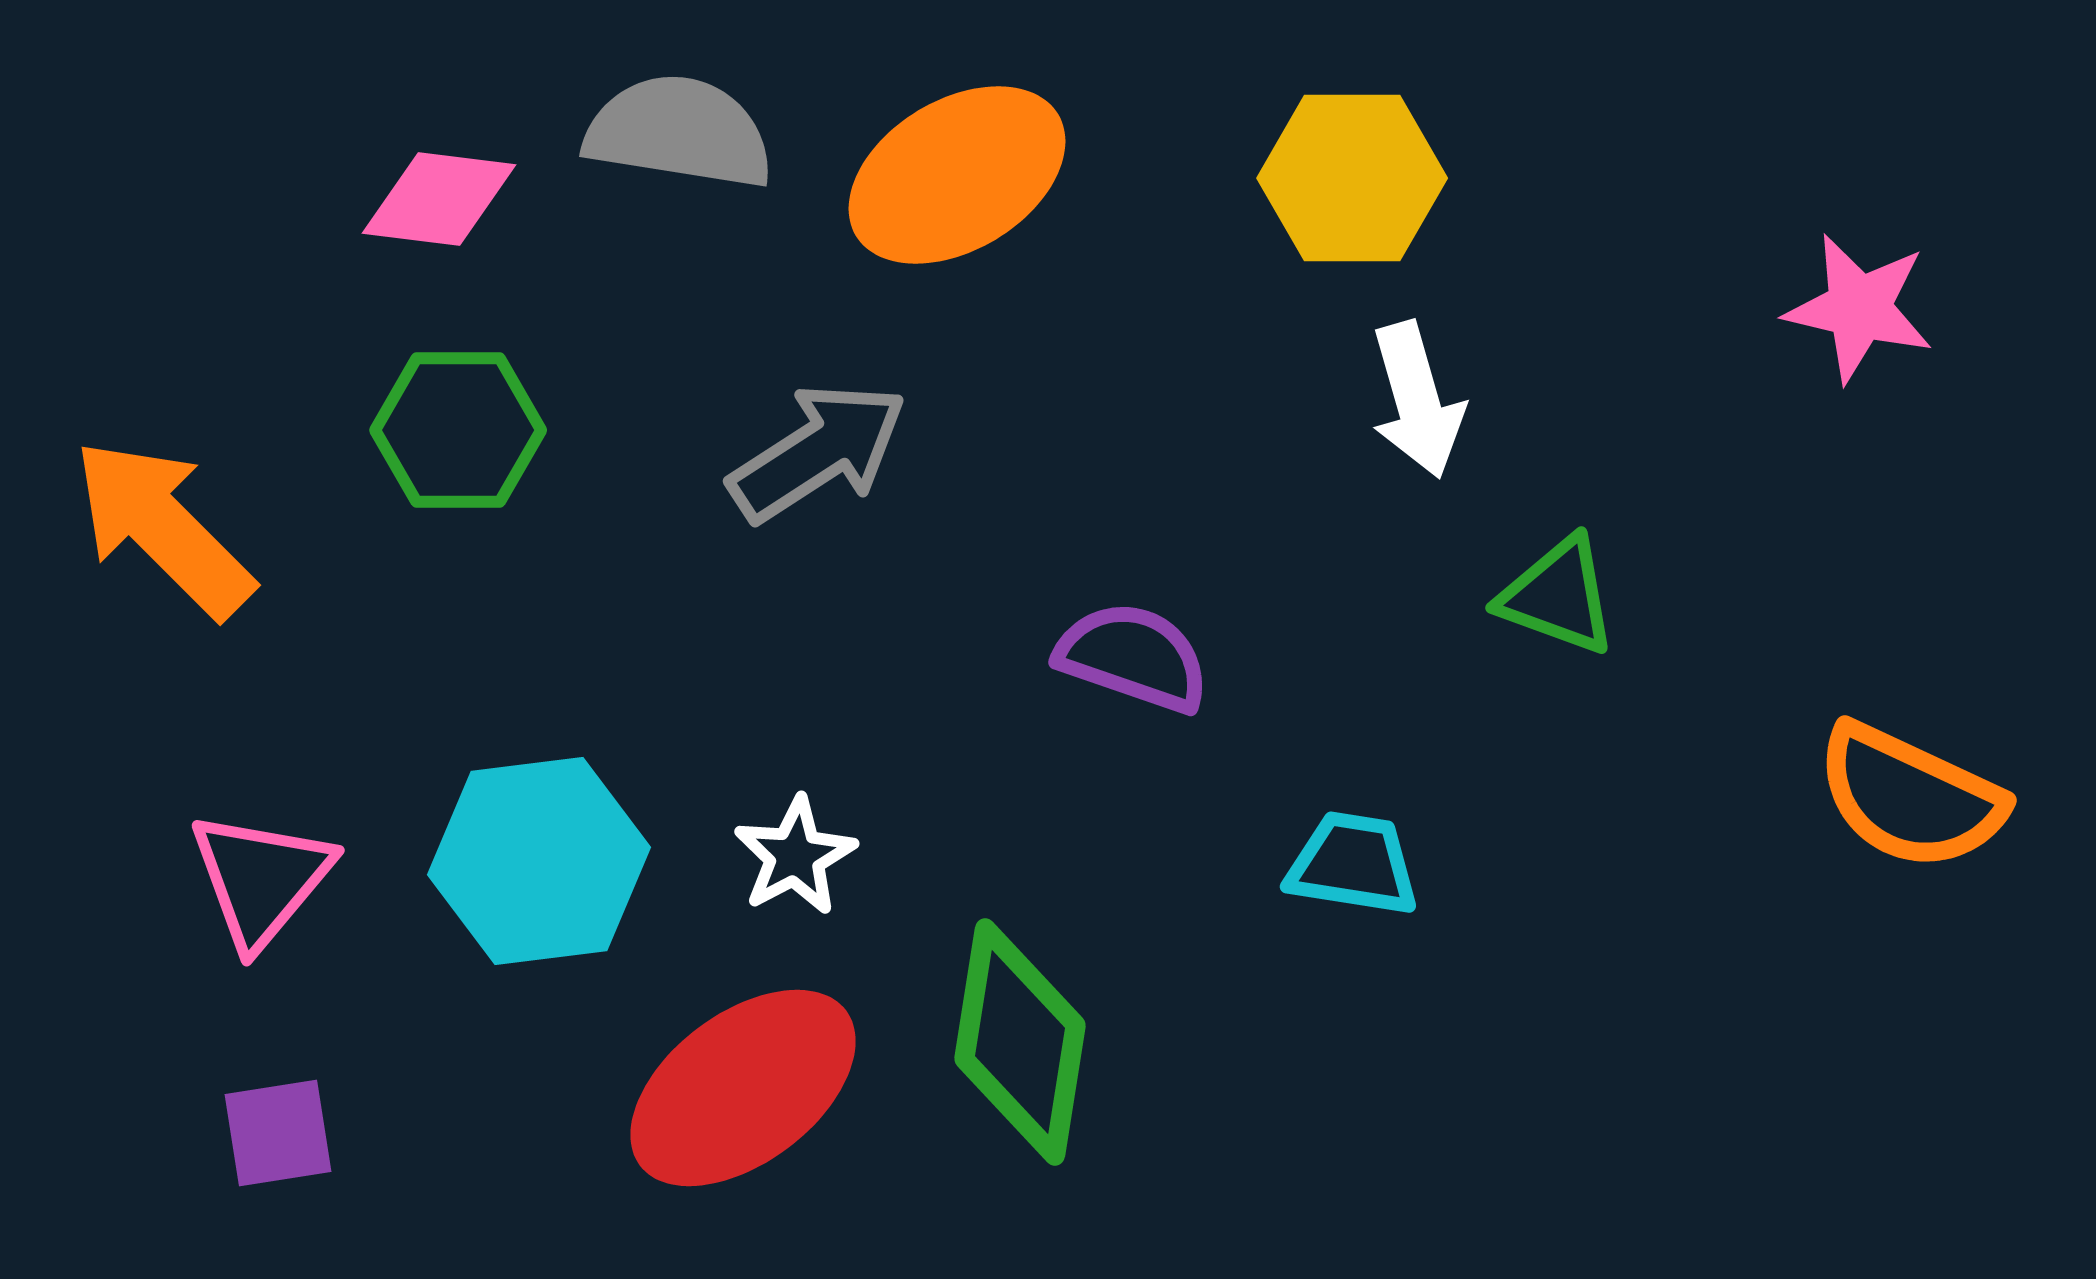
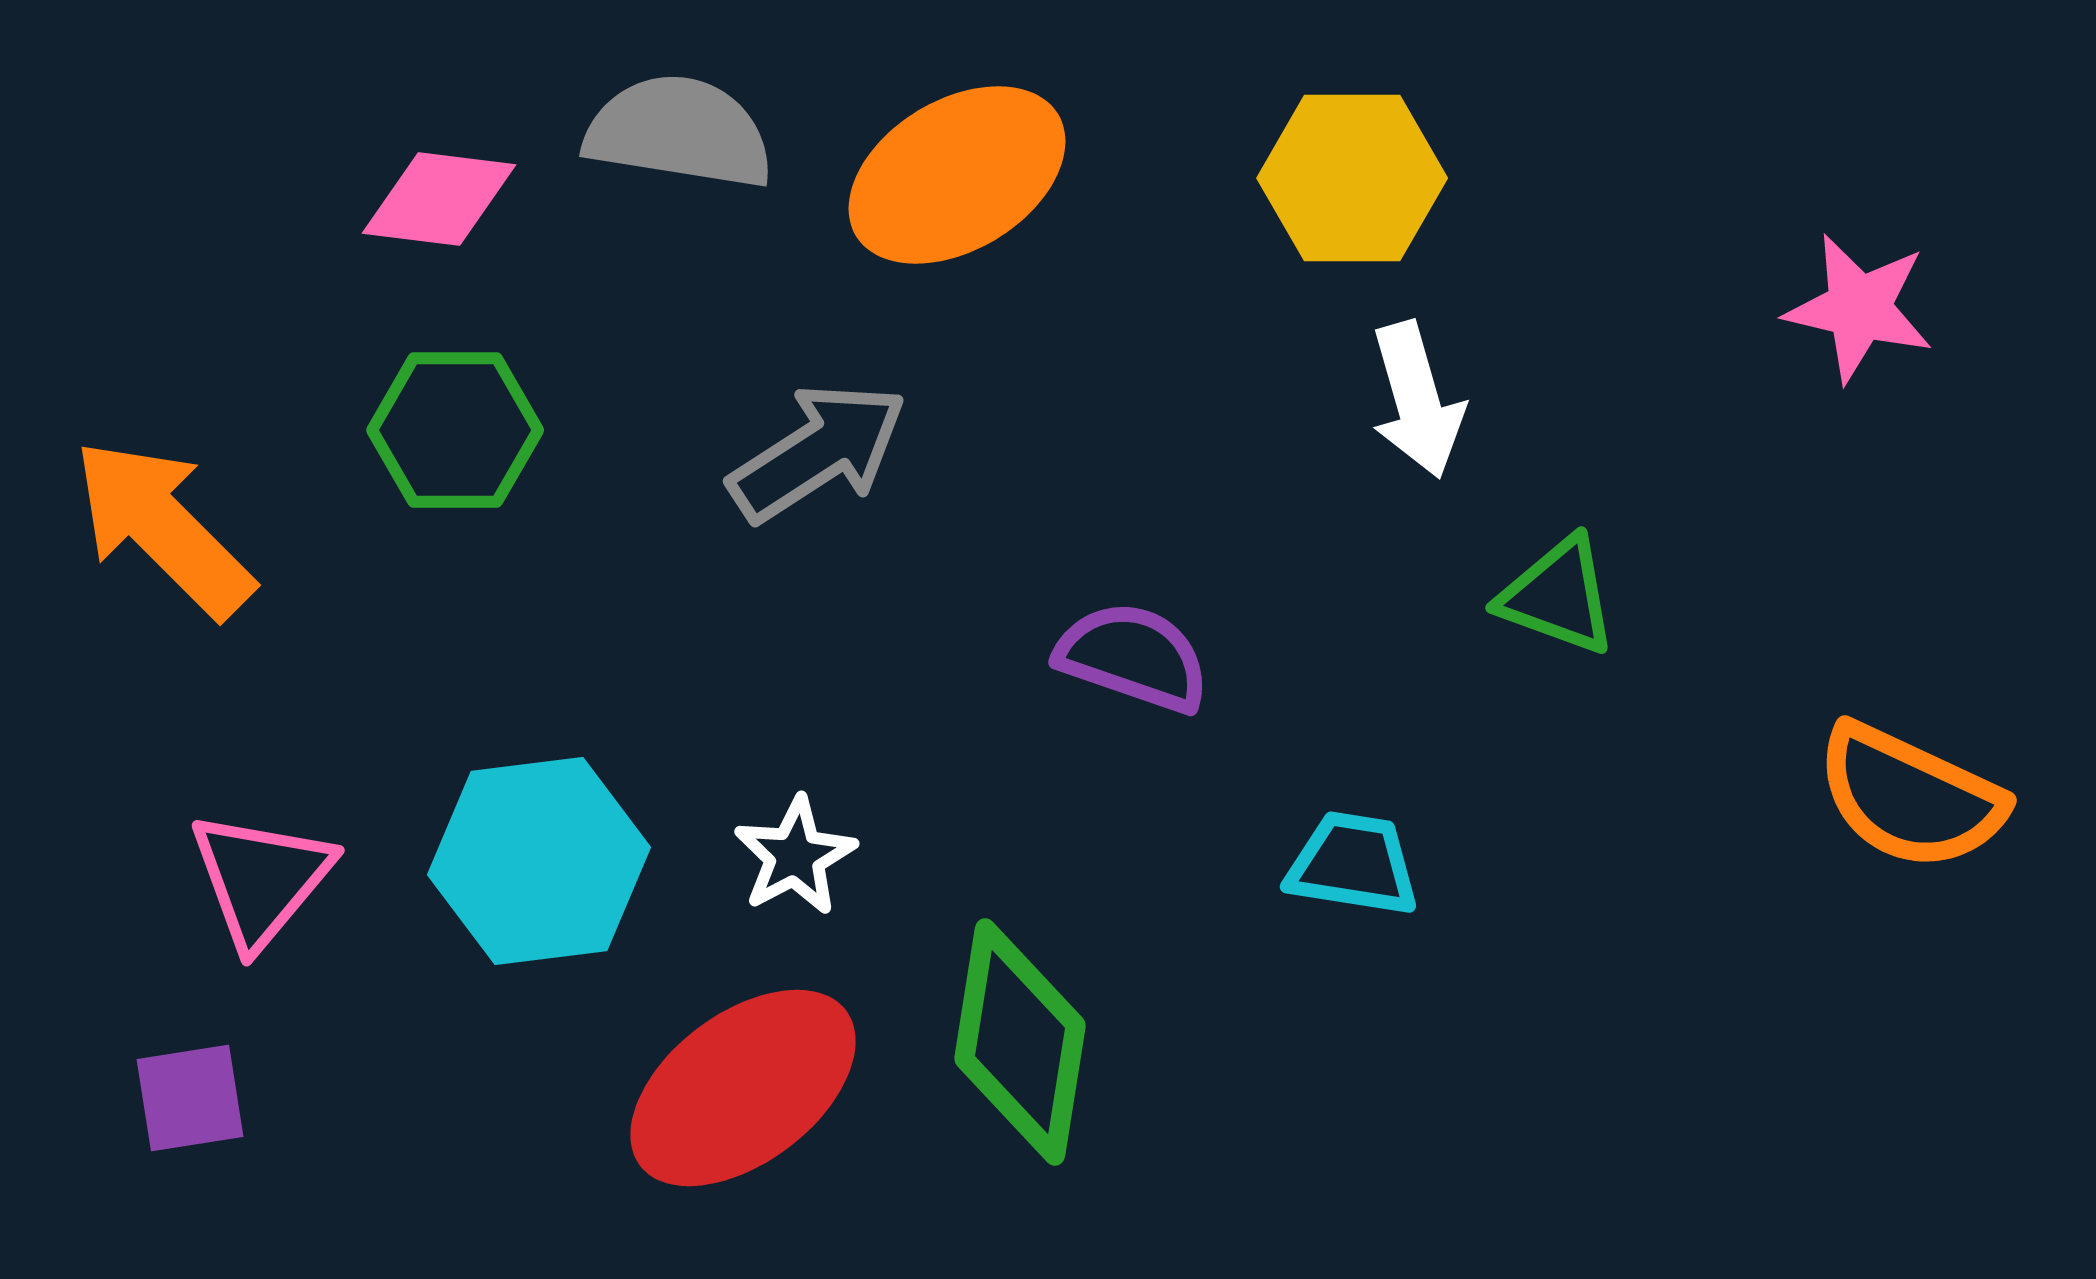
green hexagon: moved 3 px left
purple square: moved 88 px left, 35 px up
